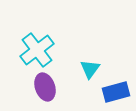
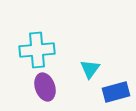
cyan cross: rotated 32 degrees clockwise
